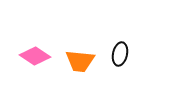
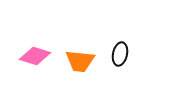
pink diamond: rotated 16 degrees counterclockwise
